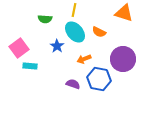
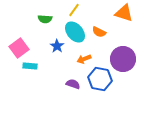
yellow line: rotated 24 degrees clockwise
blue hexagon: moved 1 px right
